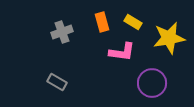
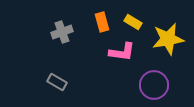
yellow star: moved 1 px left, 1 px down
purple circle: moved 2 px right, 2 px down
